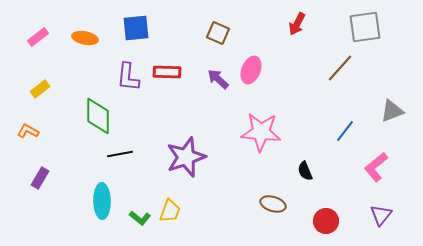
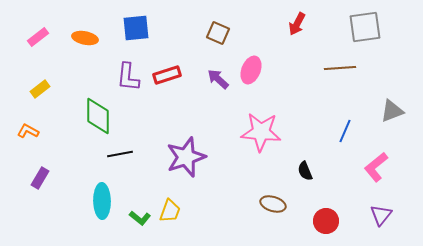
brown line: rotated 44 degrees clockwise
red rectangle: moved 3 px down; rotated 20 degrees counterclockwise
blue line: rotated 15 degrees counterclockwise
